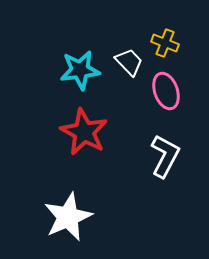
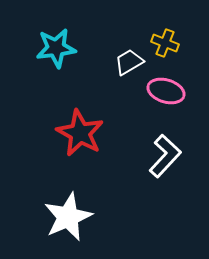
white trapezoid: rotated 76 degrees counterclockwise
cyan star: moved 24 px left, 22 px up
pink ellipse: rotated 54 degrees counterclockwise
red star: moved 4 px left, 1 px down
white L-shape: rotated 15 degrees clockwise
